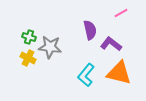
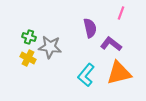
pink line: rotated 40 degrees counterclockwise
purple semicircle: moved 2 px up
orange triangle: rotated 28 degrees counterclockwise
